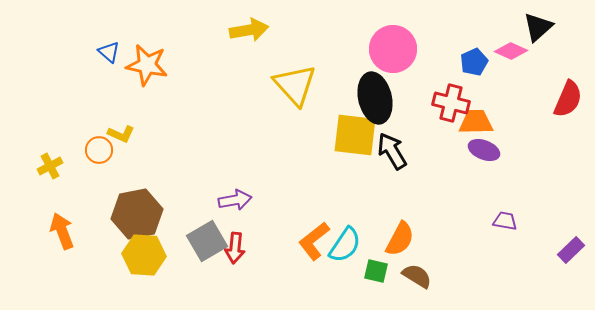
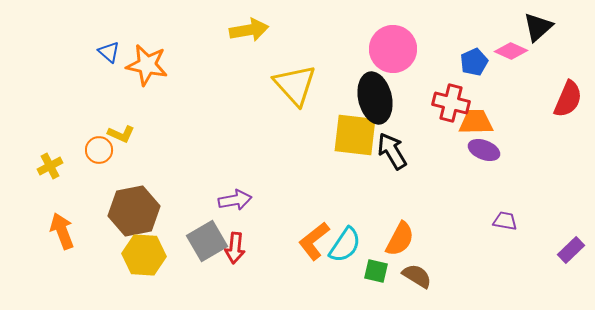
brown hexagon: moved 3 px left, 3 px up
